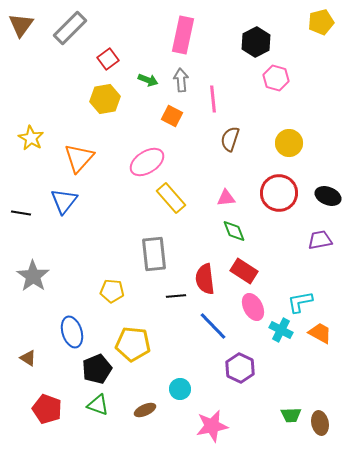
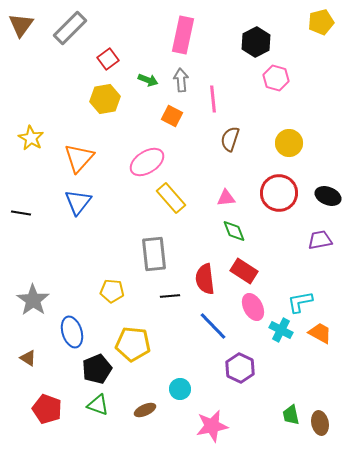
blue triangle at (64, 201): moved 14 px right, 1 px down
gray star at (33, 276): moved 24 px down
black line at (176, 296): moved 6 px left
green trapezoid at (291, 415): rotated 80 degrees clockwise
